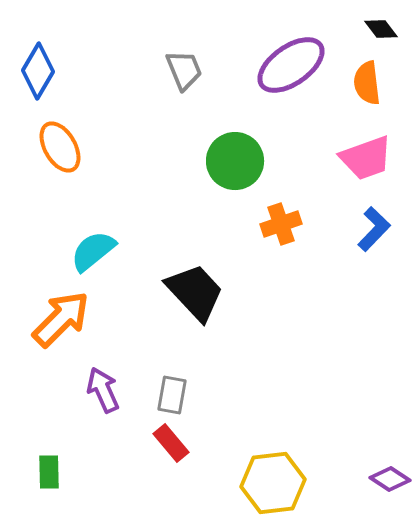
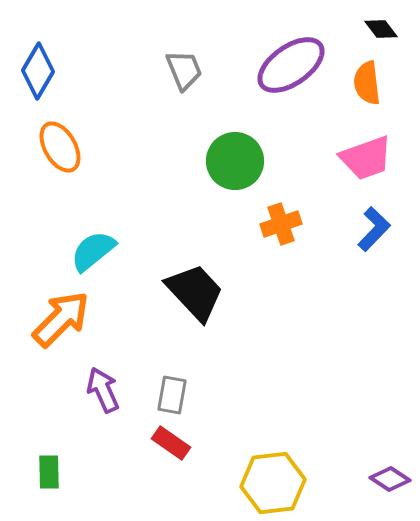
red rectangle: rotated 15 degrees counterclockwise
